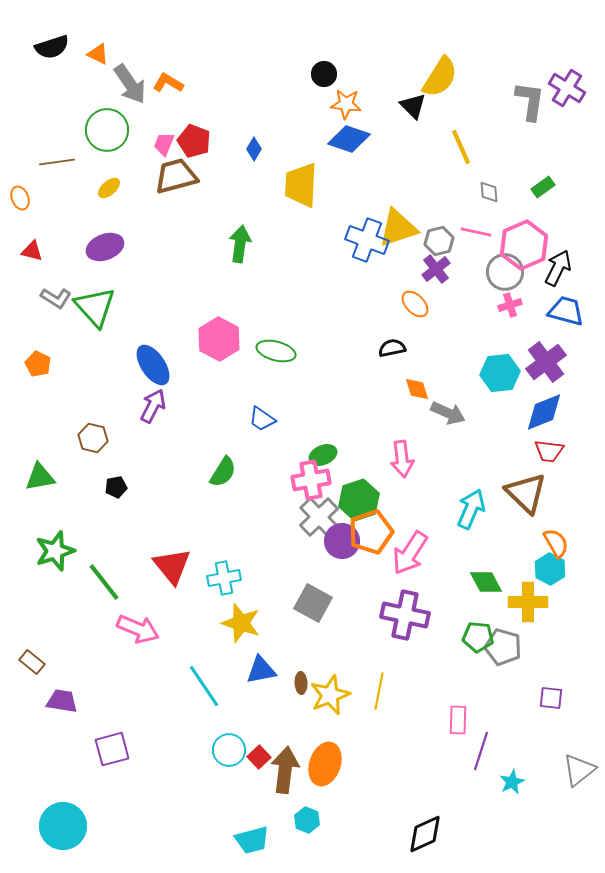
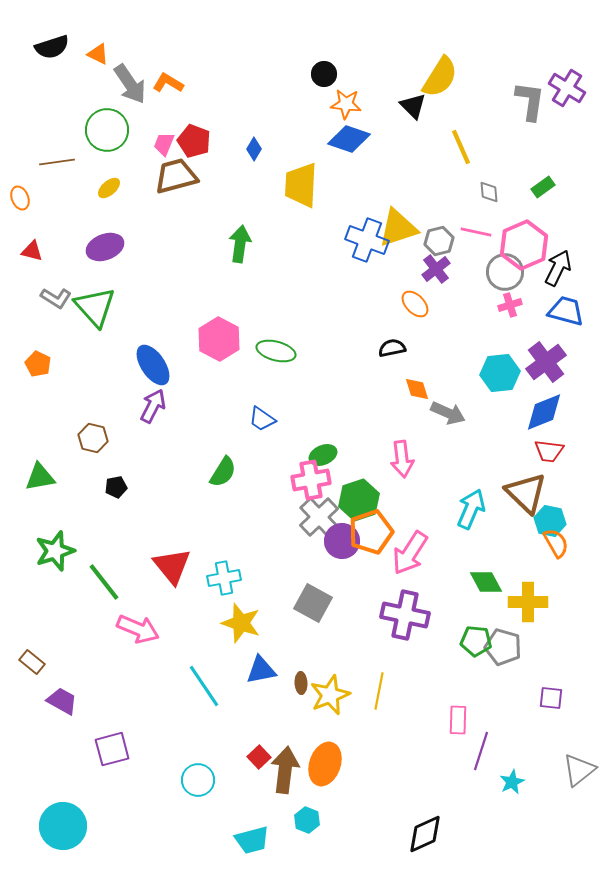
cyan hexagon at (550, 569): moved 48 px up; rotated 16 degrees counterclockwise
green pentagon at (478, 637): moved 2 px left, 4 px down
purple trapezoid at (62, 701): rotated 20 degrees clockwise
cyan circle at (229, 750): moved 31 px left, 30 px down
